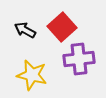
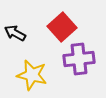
black arrow: moved 10 px left, 3 px down
